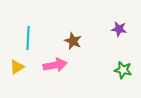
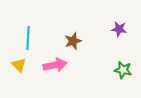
brown star: rotated 30 degrees clockwise
yellow triangle: moved 2 px right, 2 px up; rotated 42 degrees counterclockwise
